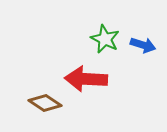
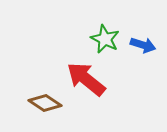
red arrow: rotated 36 degrees clockwise
